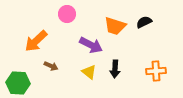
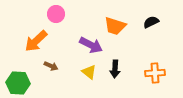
pink circle: moved 11 px left
black semicircle: moved 7 px right
orange cross: moved 1 px left, 2 px down
